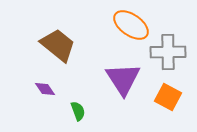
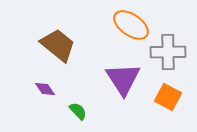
green semicircle: rotated 24 degrees counterclockwise
